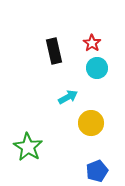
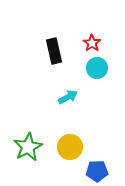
yellow circle: moved 21 px left, 24 px down
green star: rotated 12 degrees clockwise
blue pentagon: rotated 20 degrees clockwise
